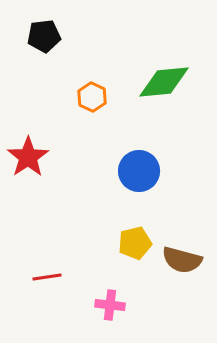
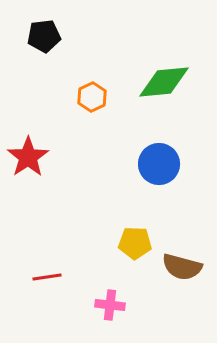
orange hexagon: rotated 8 degrees clockwise
blue circle: moved 20 px right, 7 px up
yellow pentagon: rotated 16 degrees clockwise
brown semicircle: moved 7 px down
